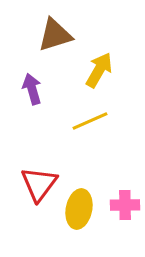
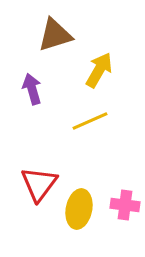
pink cross: rotated 8 degrees clockwise
